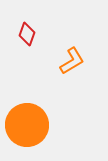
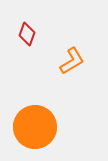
orange circle: moved 8 px right, 2 px down
